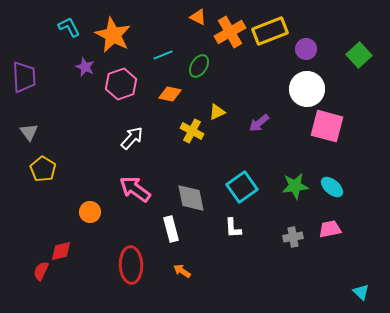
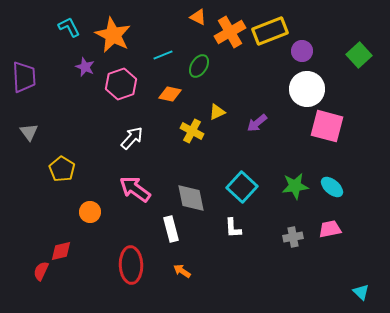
purple circle: moved 4 px left, 2 px down
purple arrow: moved 2 px left
yellow pentagon: moved 19 px right
cyan square: rotated 12 degrees counterclockwise
